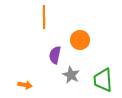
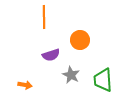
purple semicircle: moved 4 px left; rotated 120 degrees counterclockwise
